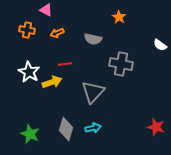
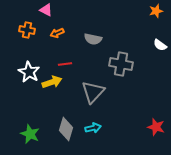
orange star: moved 37 px right, 6 px up; rotated 24 degrees clockwise
